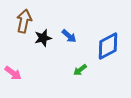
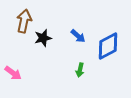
blue arrow: moved 9 px right
green arrow: rotated 40 degrees counterclockwise
